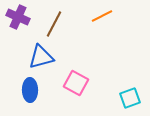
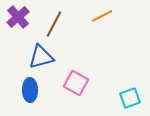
purple cross: rotated 25 degrees clockwise
